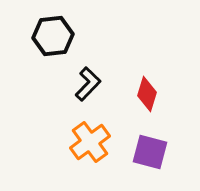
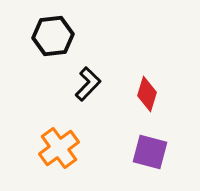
orange cross: moved 31 px left, 6 px down
